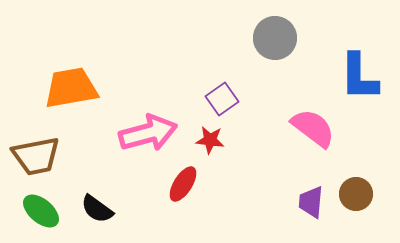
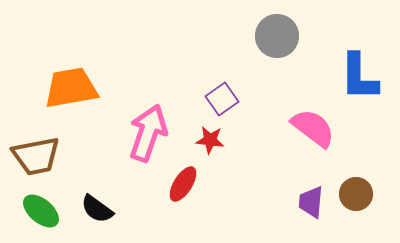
gray circle: moved 2 px right, 2 px up
pink arrow: rotated 56 degrees counterclockwise
